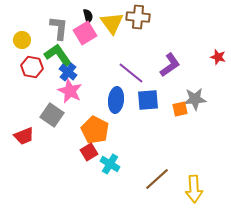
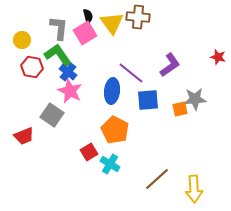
blue ellipse: moved 4 px left, 9 px up
orange pentagon: moved 20 px right
